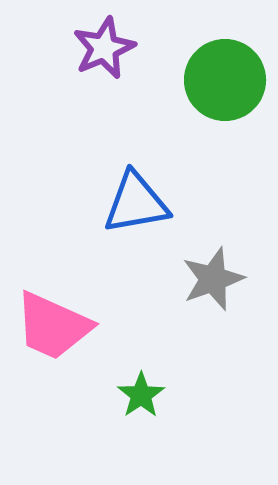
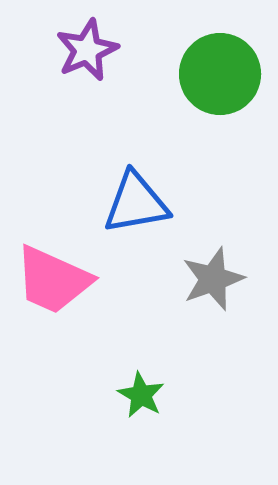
purple star: moved 17 px left, 2 px down
green circle: moved 5 px left, 6 px up
pink trapezoid: moved 46 px up
green star: rotated 9 degrees counterclockwise
